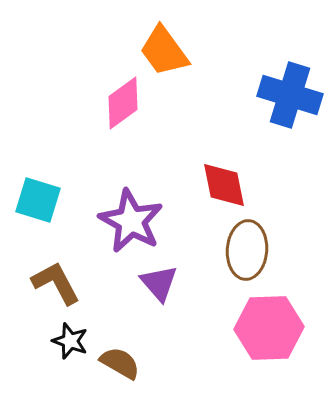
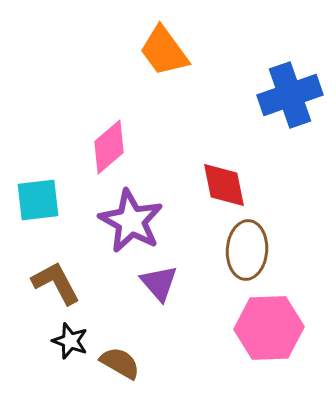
blue cross: rotated 36 degrees counterclockwise
pink diamond: moved 14 px left, 44 px down; rotated 4 degrees counterclockwise
cyan square: rotated 24 degrees counterclockwise
